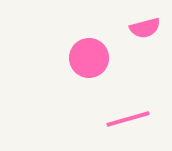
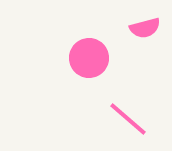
pink line: rotated 57 degrees clockwise
